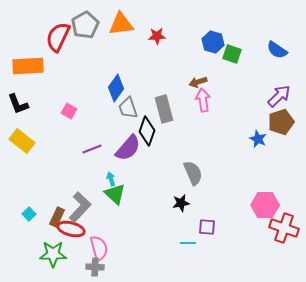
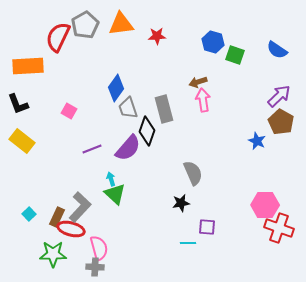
green square: moved 3 px right, 1 px down
brown pentagon: rotated 25 degrees counterclockwise
blue star: moved 1 px left, 2 px down
red cross: moved 5 px left
